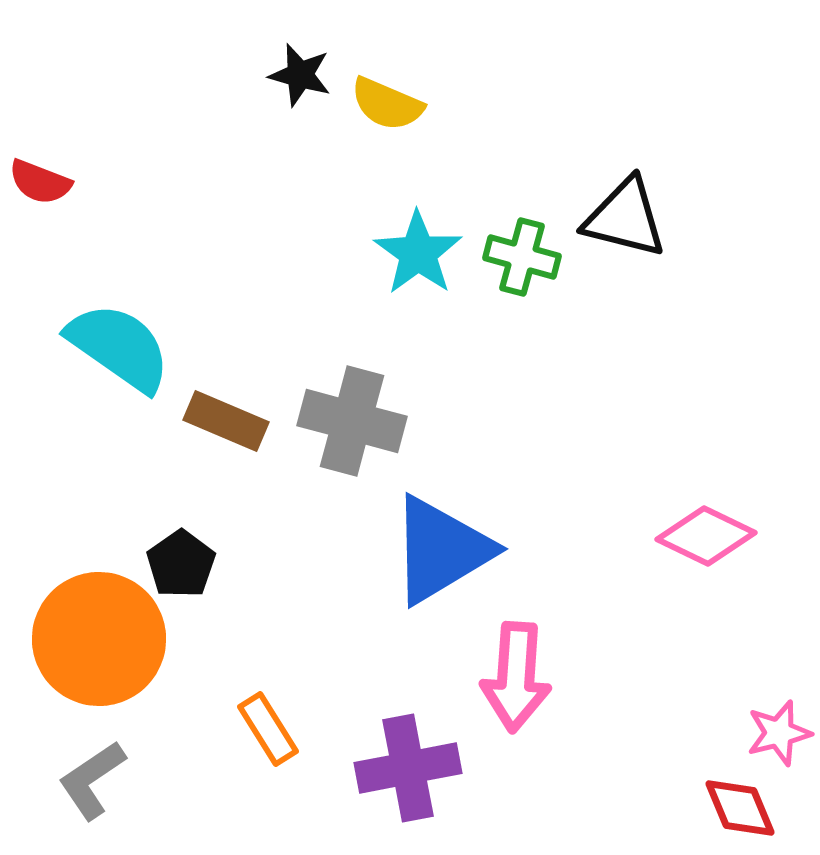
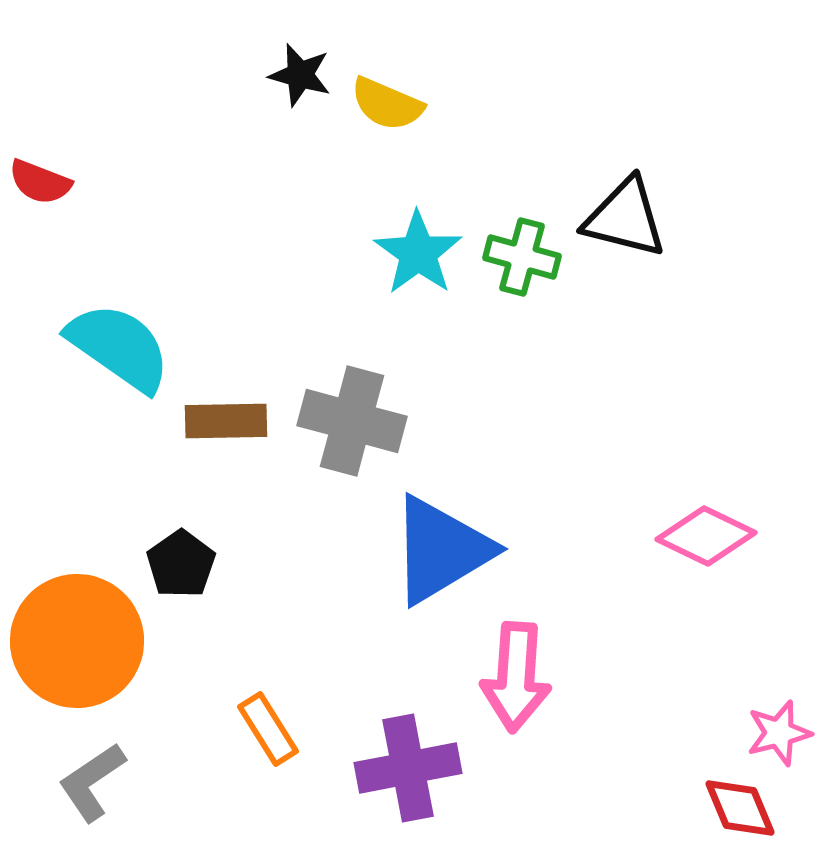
brown rectangle: rotated 24 degrees counterclockwise
orange circle: moved 22 px left, 2 px down
gray L-shape: moved 2 px down
